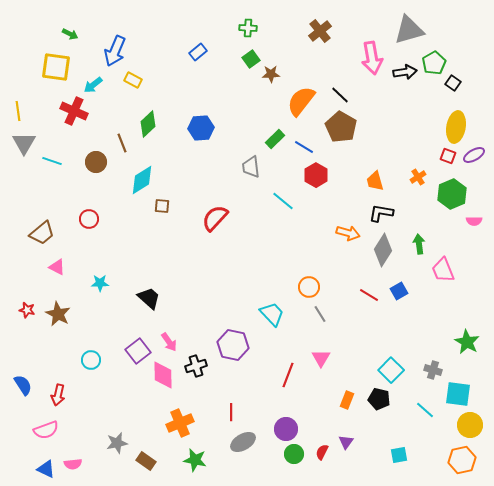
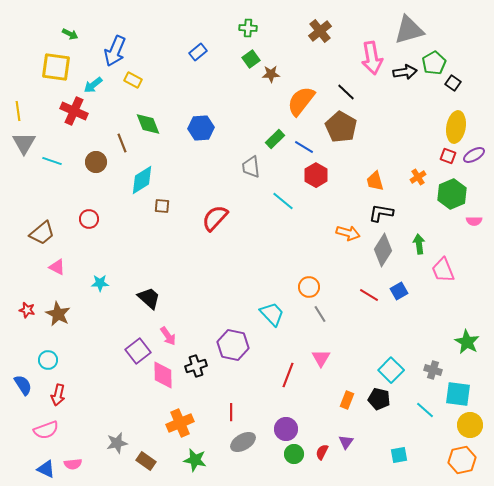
black line at (340, 95): moved 6 px right, 3 px up
green diamond at (148, 124): rotated 68 degrees counterclockwise
pink arrow at (169, 342): moved 1 px left, 6 px up
cyan circle at (91, 360): moved 43 px left
